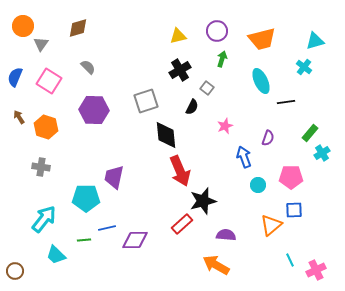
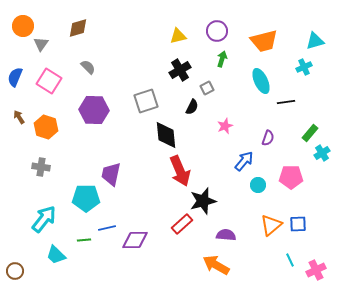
orange trapezoid at (262, 39): moved 2 px right, 2 px down
cyan cross at (304, 67): rotated 28 degrees clockwise
gray square at (207, 88): rotated 24 degrees clockwise
blue arrow at (244, 157): moved 4 px down; rotated 60 degrees clockwise
purple trapezoid at (114, 177): moved 3 px left, 3 px up
blue square at (294, 210): moved 4 px right, 14 px down
